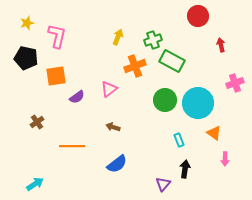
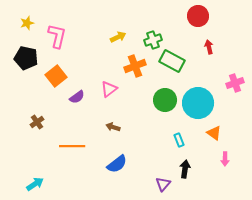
yellow arrow: rotated 42 degrees clockwise
red arrow: moved 12 px left, 2 px down
orange square: rotated 30 degrees counterclockwise
